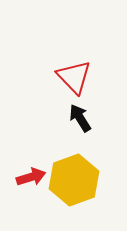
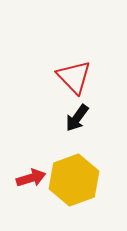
black arrow: moved 3 px left; rotated 112 degrees counterclockwise
red arrow: moved 1 px down
